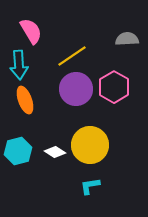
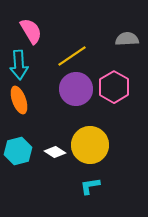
orange ellipse: moved 6 px left
